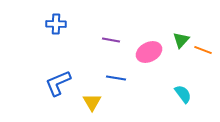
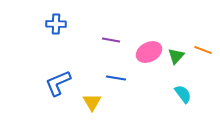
green triangle: moved 5 px left, 16 px down
